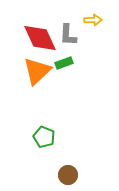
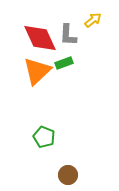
yellow arrow: rotated 36 degrees counterclockwise
